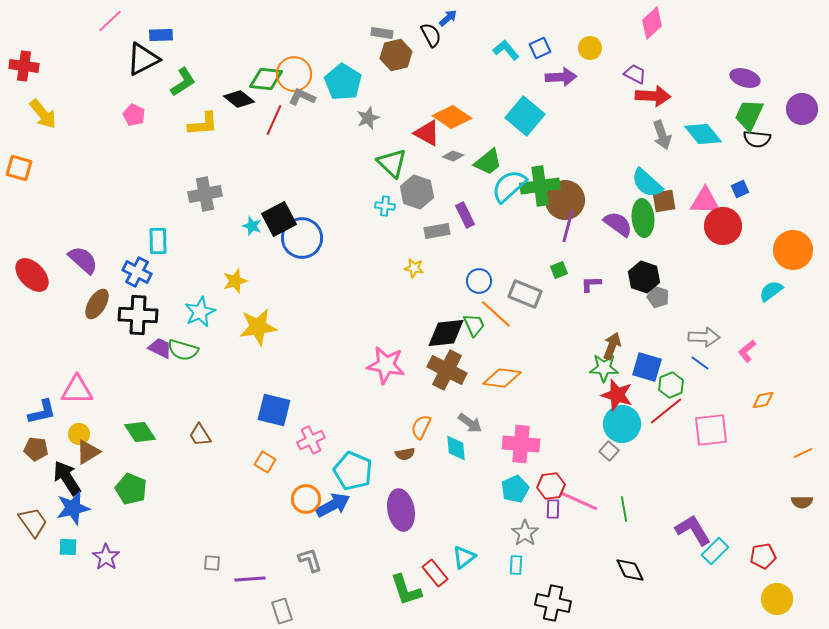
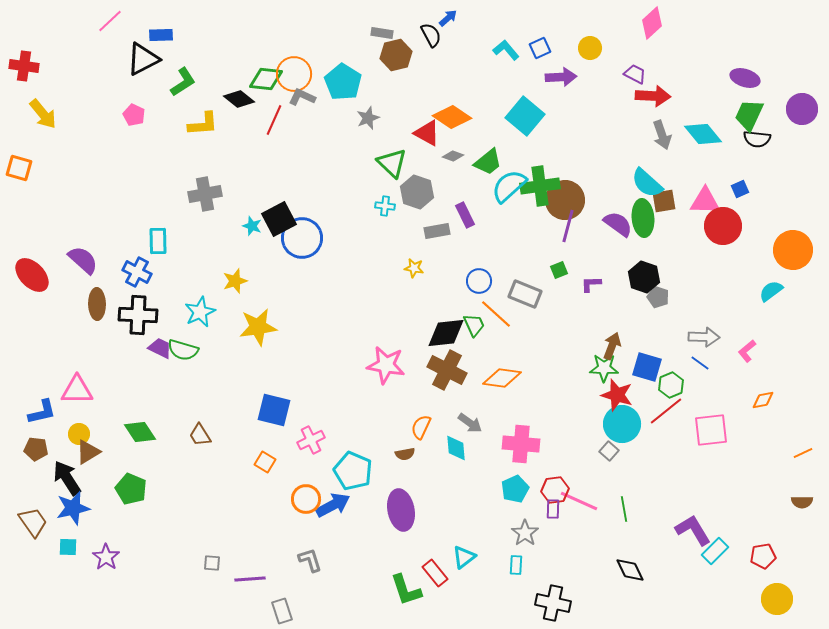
brown ellipse at (97, 304): rotated 32 degrees counterclockwise
red hexagon at (551, 486): moved 4 px right, 4 px down
